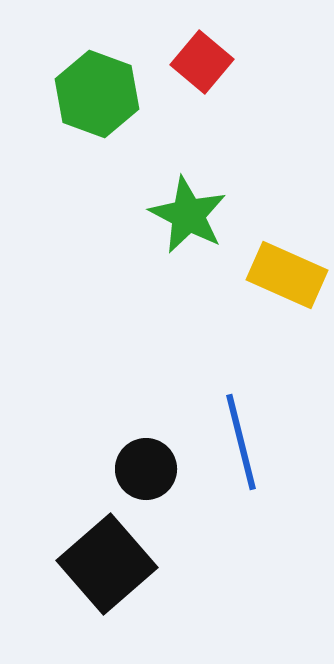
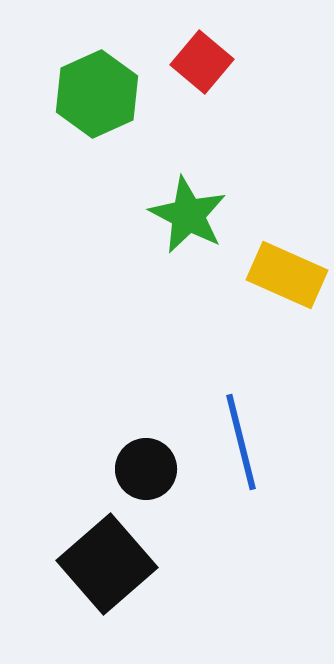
green hexagon: rotated 16 degrees clockwise
